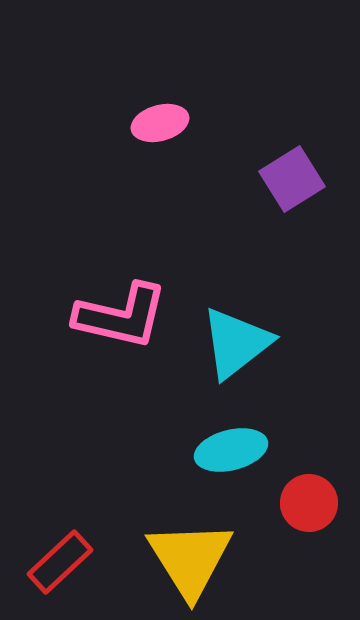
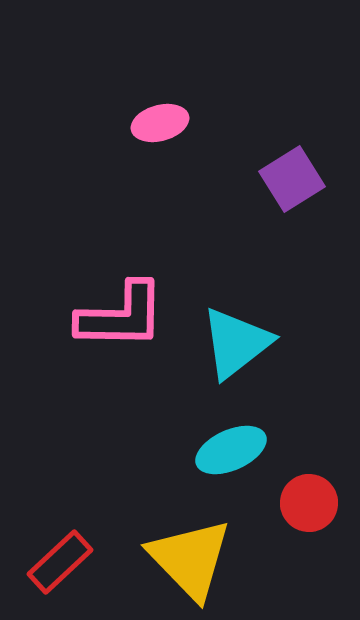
pink L-shape: rotated 12 degrees counterclockwise
cyan ellipse: rotated 10 degrees counterclockwise
yellow triangle: rotated 12 degrees counterclockwise
